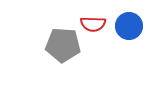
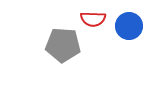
red semicircle: moved 5 px up
